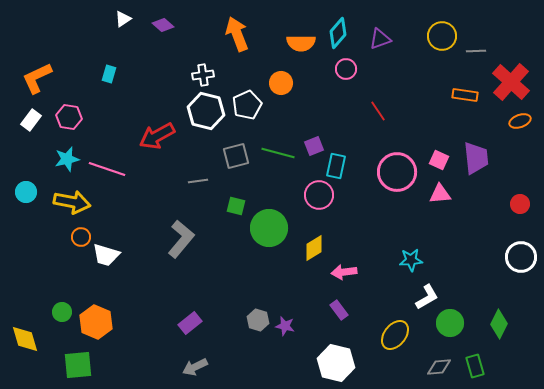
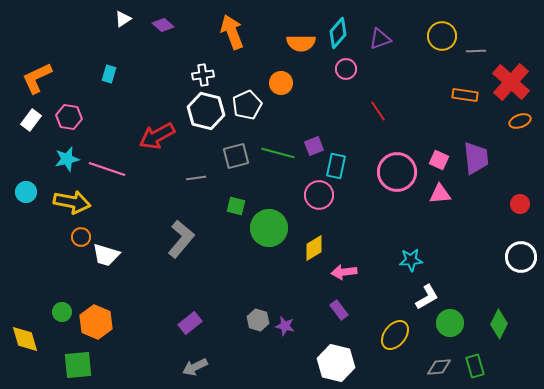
orange arrow at (237, 34): moved 5 px left, 2 px up
gray line at (198, 181): moved 2 px left, 3 px up
